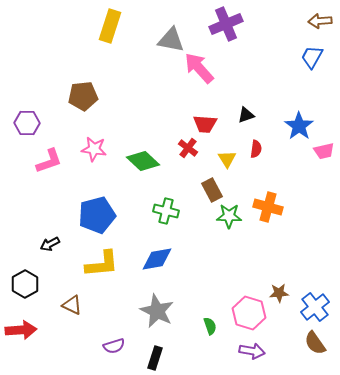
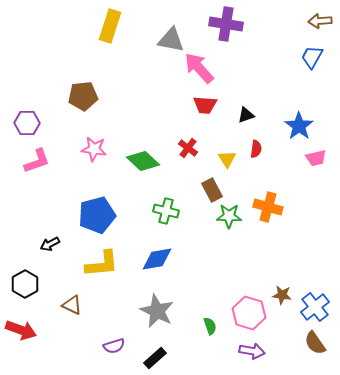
purple cross: rotated 32 degrees clockwise
red trapezoid: moved 19 px up
pink trapezoid: moved 8 px left, 7 px down
pink L-shape: moved 12 px left
brown star: moved 3 px right, 2 px down; rotated 12 degrees clockwise
red arrow: rotated 24 degrees clockwise
black rectangle: rotated 30 degrees clockwise
